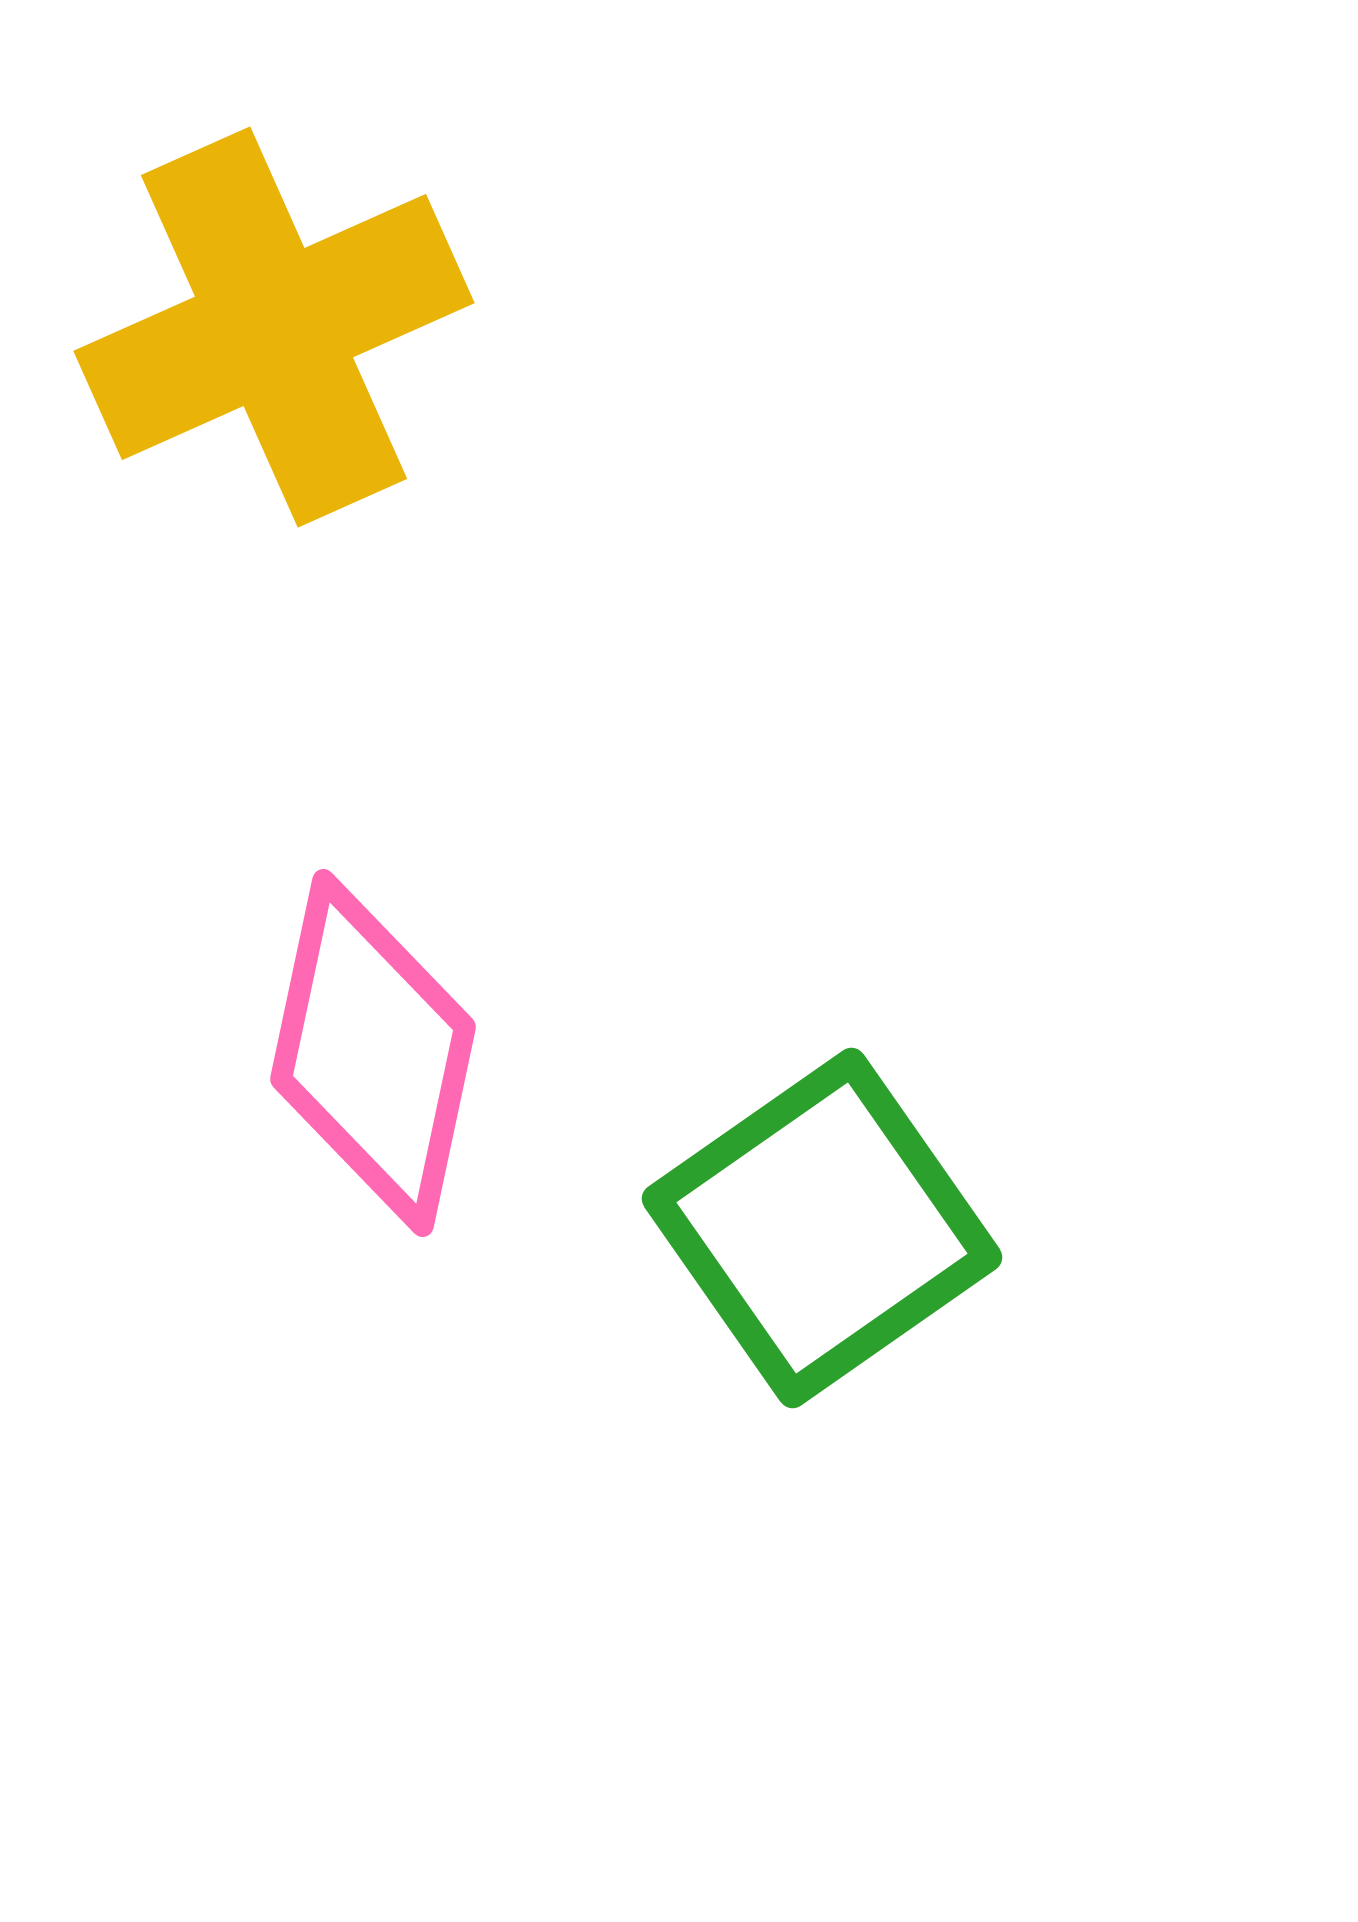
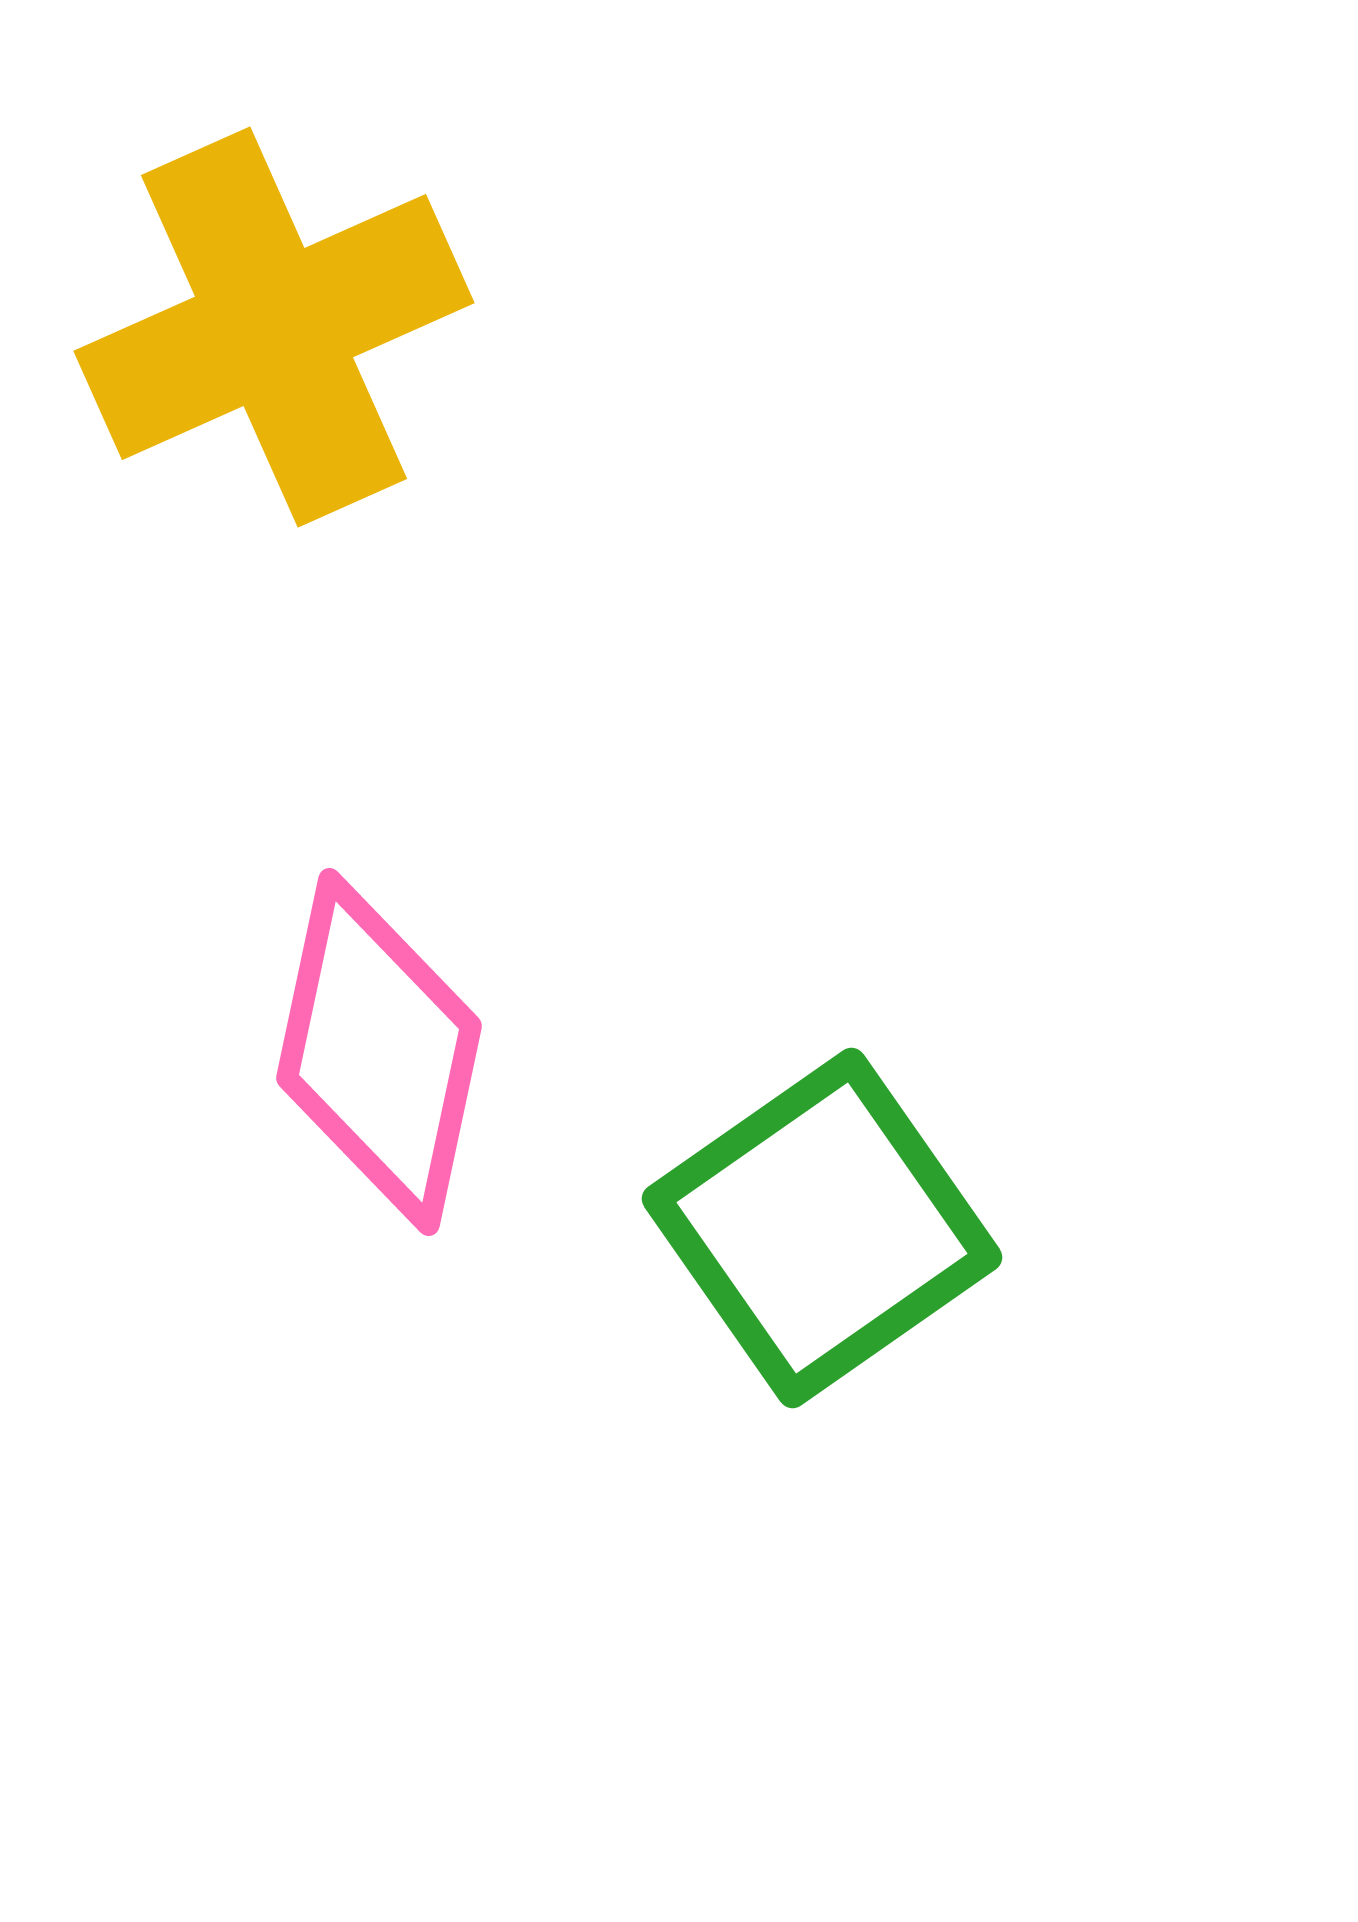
pink diamond: moved 6 px right, 1 px up
